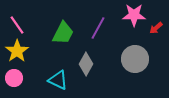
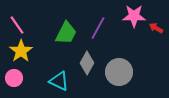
pink star: moved 1 px down
red arrow: rotated 72 degrees clockwise
green trapezoid: moved 3 px right
yellow star: moved 4 px right
gray circle: moved 16 px left, 13 px down
gray diamond: moved 1 px right, 1 px up
cyan triangle: moved 1 px right, 1 px down
